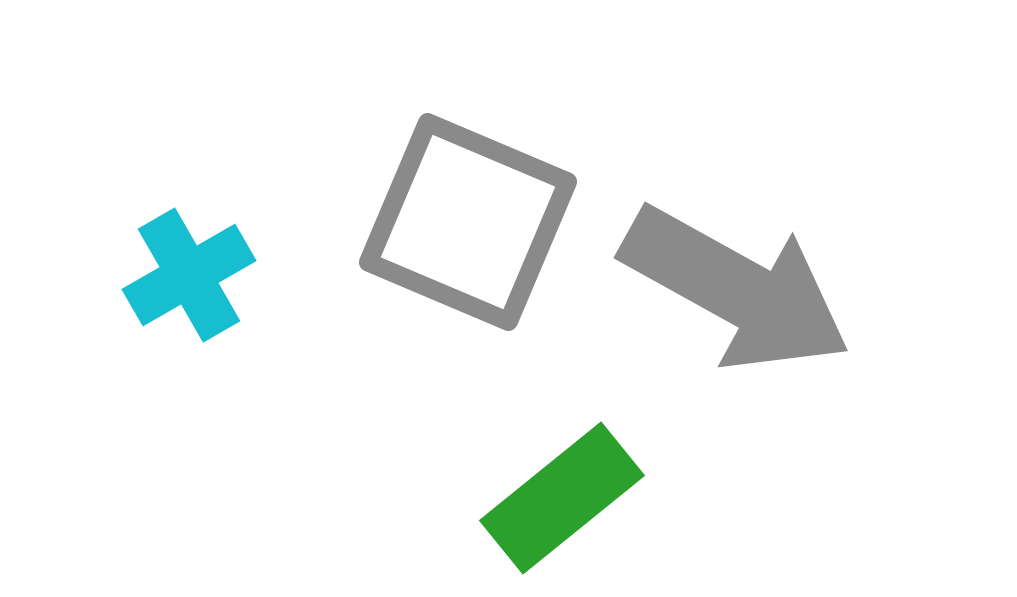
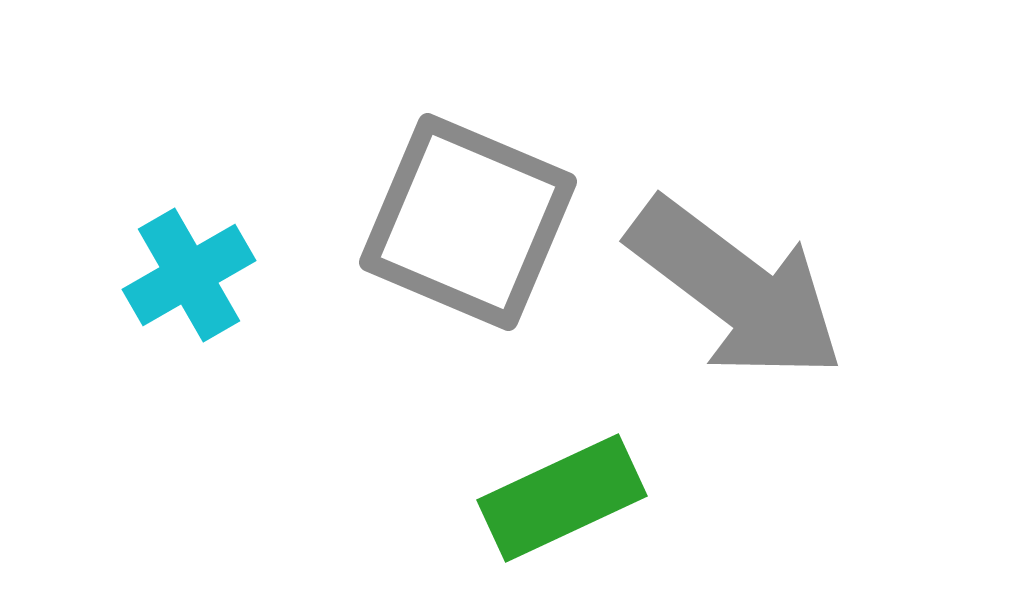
gray arrow: rotated 8 degrees clockwise
green rectangle: rotated 14 degrees clockwise
